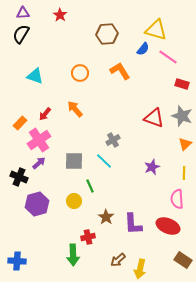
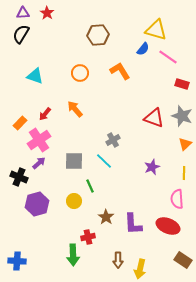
red star: moved 13 px left, 2 px up
brown hexagon: moved 9 px left, 1 px down
brown arrow: rotated 49 degrees counterclockwise
